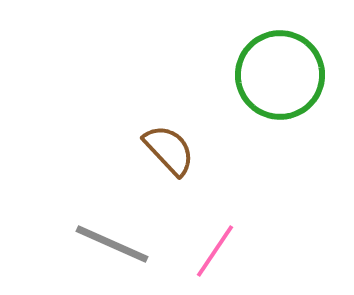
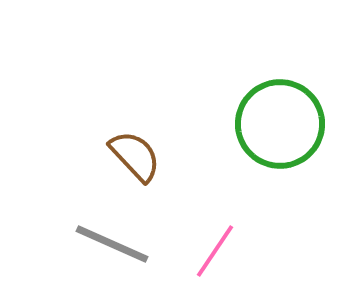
green circle: moved 49 px down
brown semicircle: moved 34 px left, 6 px down
